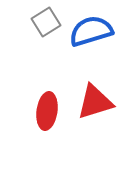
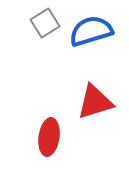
gray square: moved 1 px left, 1 px down
red ellipse: moved 2 px right, 26 px down
